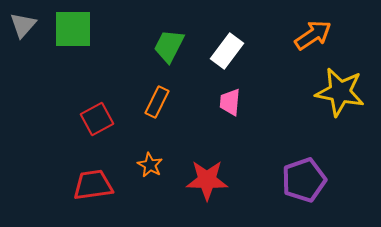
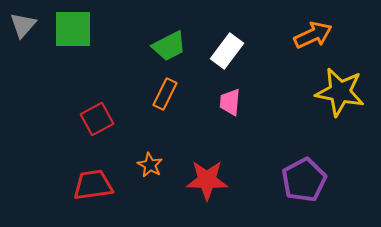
orange arrow: rotated 9 degrees clockwise
green trapezoid: rotated 144 degrees counterclockwise
orange rectangle: moved 8 px right, 8 px up
purple pentagon: rotated 9 degrees counterclockwise
